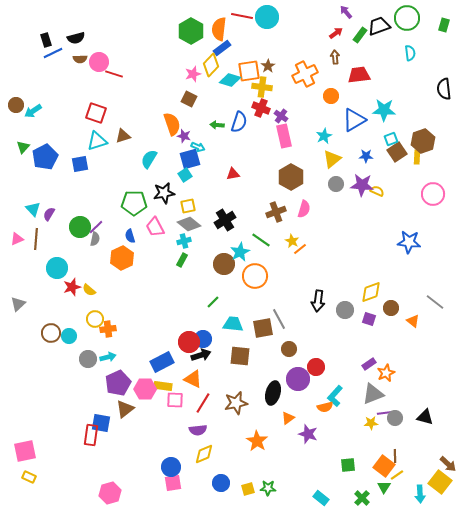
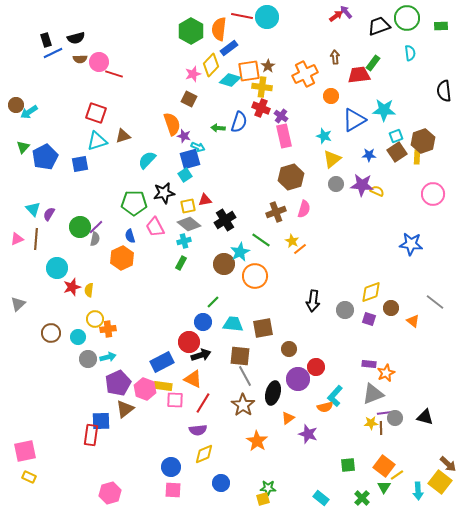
green rectangle at (444, 25): moved 3 px left, 1 px down; rotated 72 degrees clockwise
red arrow at (336, 33): moved 17 px up
green rectangle at (360, 35): moved 13 px right, 28 px down
blue rectangle at (222, 48): moved 7 px right
black semicircle at (444, 89): moved 2 px down
cyan arrow at (33, 111): moved 4 px left, 1 px down
green arrow at (217, 125): moved 1 px right, 3 px down
cyan star at (324, 136): rotated 28 degrees counterclockwise
cyan square at (391, 139): moved 5 px right, 3 px up
blue star at (366, 156): moved 3 px right, 1 px up
cyan semicircle at (149, 159): moved 2 px left, 1 px down; rotated 12 degrees clockwise
red triangle at (233, 174): moved 28 px left, 26 px down
brown hexagon at (291, 177): rotated 15 degrees clockwise
blue star at (409, 242): moved 2 px right, 2 px down
green rectangle at (182, 260): moved 1 px left, 3 px down
yellow semicircle at (89, 290): rotated 56 degrees clockwise
black arrow at (318, 301): moved 5 px left
gray line at (279, 319): moved 34 px left, 57 px down
cyan circle at (69, 336): moved 9 px right, 1 px down
blue circle at (203, 339): moved 17 px up
purple rectangle at (369, 364): rotated 40 degrees clockwise
pink hexagon at (145, 389): rotated 20 degrees clockwise
brown star at (236, 403): moved 7 px right, 2 px down; rotated 25 degrees counterclockwise
blue square at (101, 423): moved 2 px up; rotated 12 degrees counterclockwise
brown line at (395, 456): moved 14 px left, 28 px up
pink square at (173, 483): moved 7 px down; rotated 12 degrees clockwise
yellow square at (248, 489): moved 15 px right, 10 px down
cyan arrow at (420, 494): moved 2 px left, 3 px up
